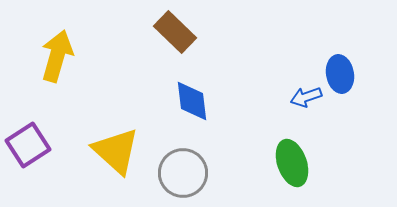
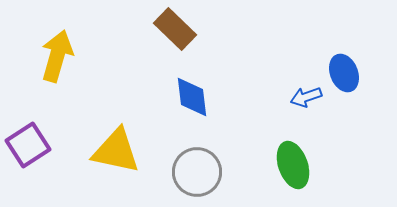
brown rectangle: moved 3 px up
blue ellipse: moved 4 px right, 1 px up; rotated 12 degrees counterclockwise
blue diamond: moved 4 px up
yellow triangle: rotated 30 degrees counterclockwise
green ellipse: moved 1 px right, 2 px down
gray circle: moved 14 px right, 1 px up
